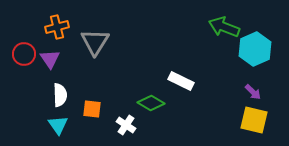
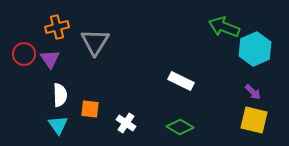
green diamond: moved 29 px right, 24 px down
orange square: moved 2 px left
white cross: moved 2 px up
